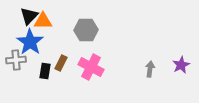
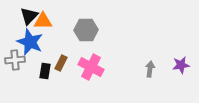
blue star: rotated 12 degrees counterclockwise
gray cross: moved 1 px left
purple star: rotated 18 degrees clockwise
